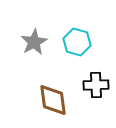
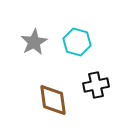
black cross: rotated 10 degrees counterclockwise
